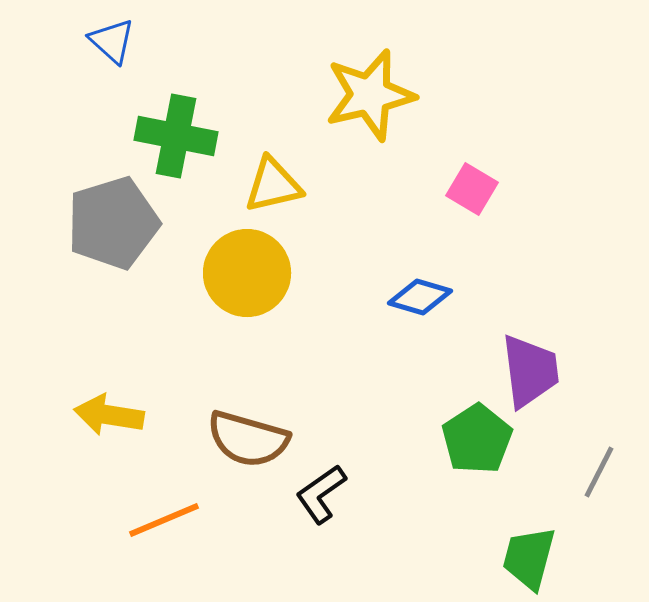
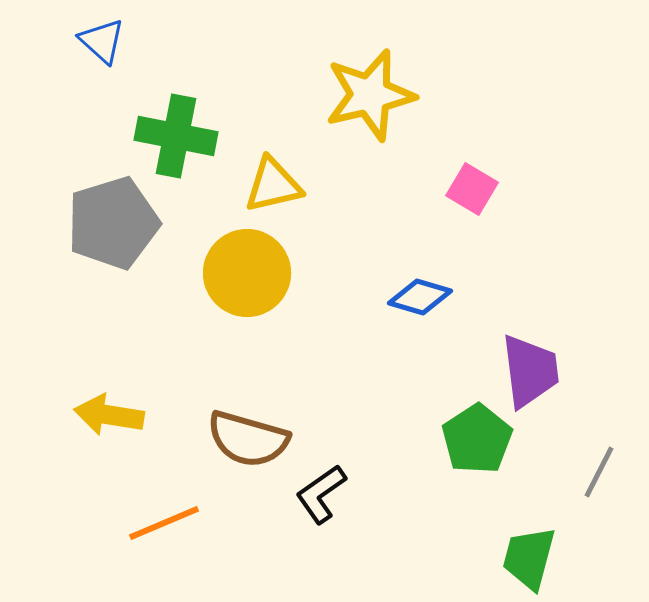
blue triangle: moved 10 px left
orange line: moved 3 px down
